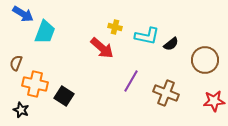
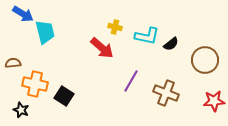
cyan trapezoid: rotated 35 degrees counterclockwise
brown semicircle: moved 3 px left; rotated 63 degrees clockwise
